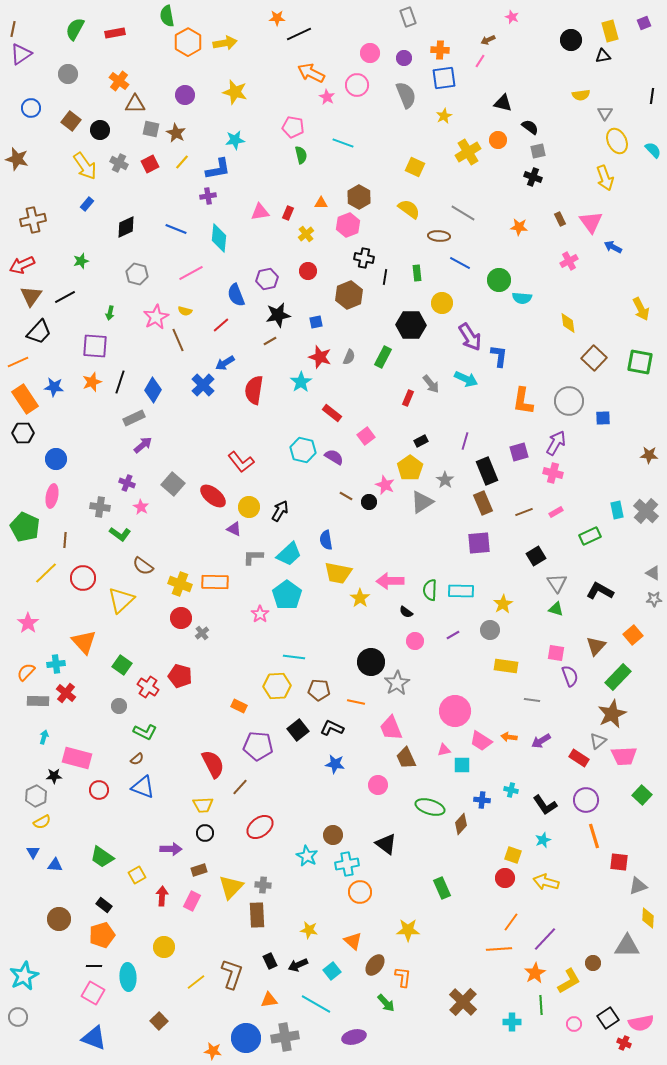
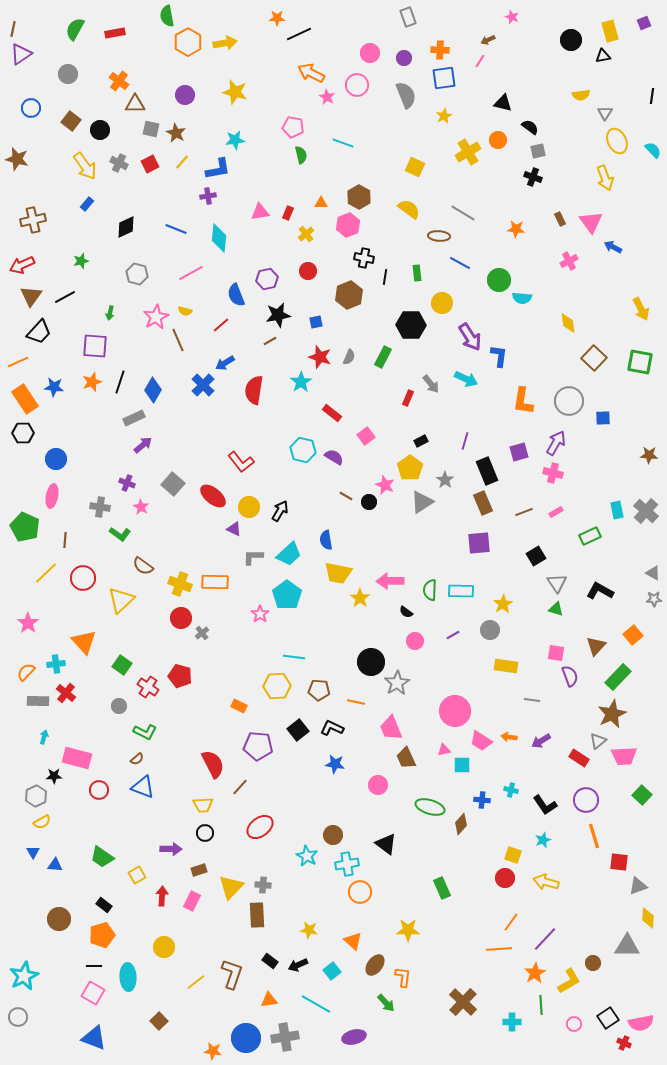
orange star at (519, 227): moved 3 px left, 2 px down
black rectangle at (270, 961): rotated 28 degrees counterclockwise
